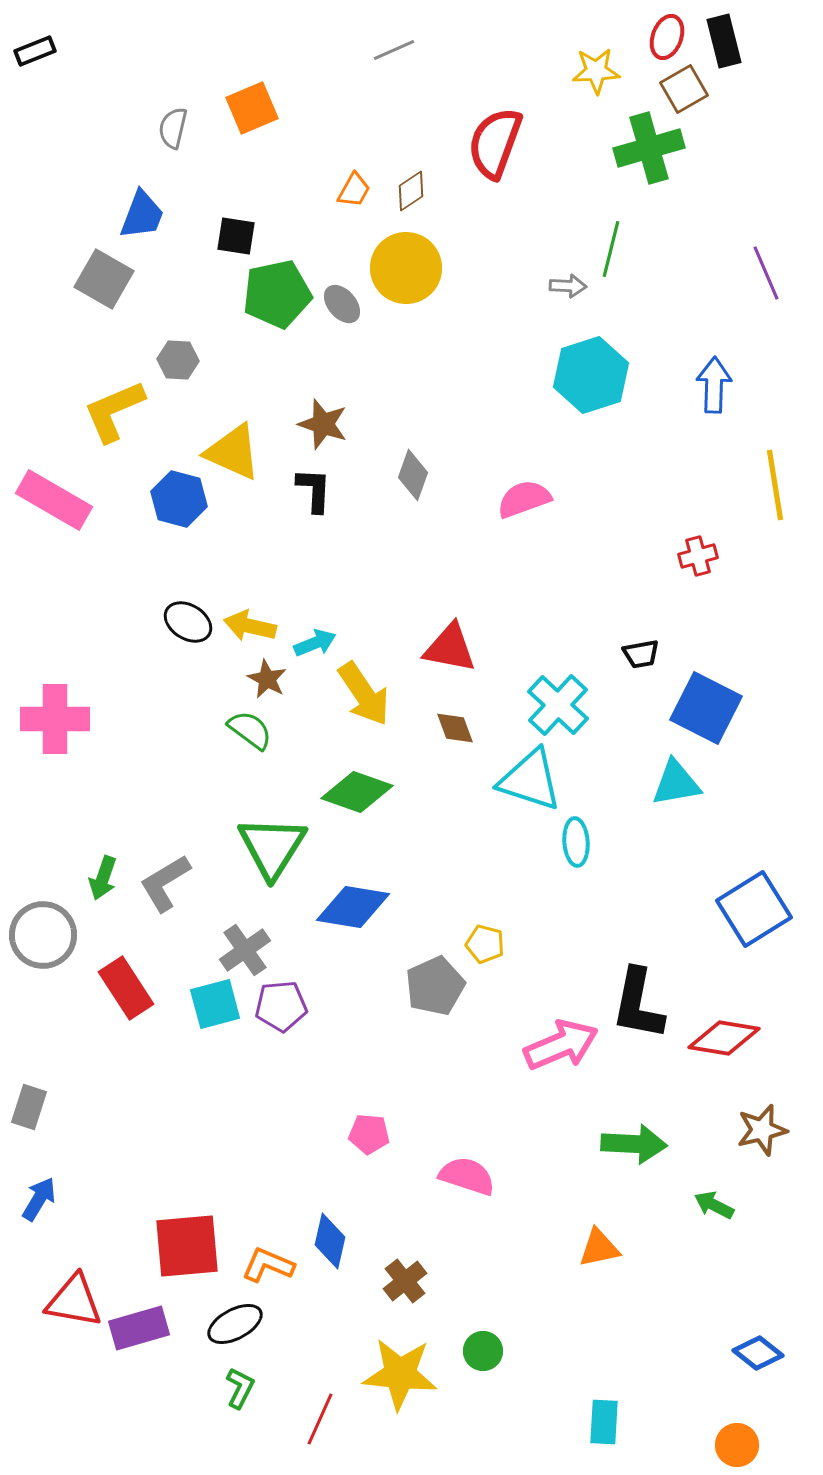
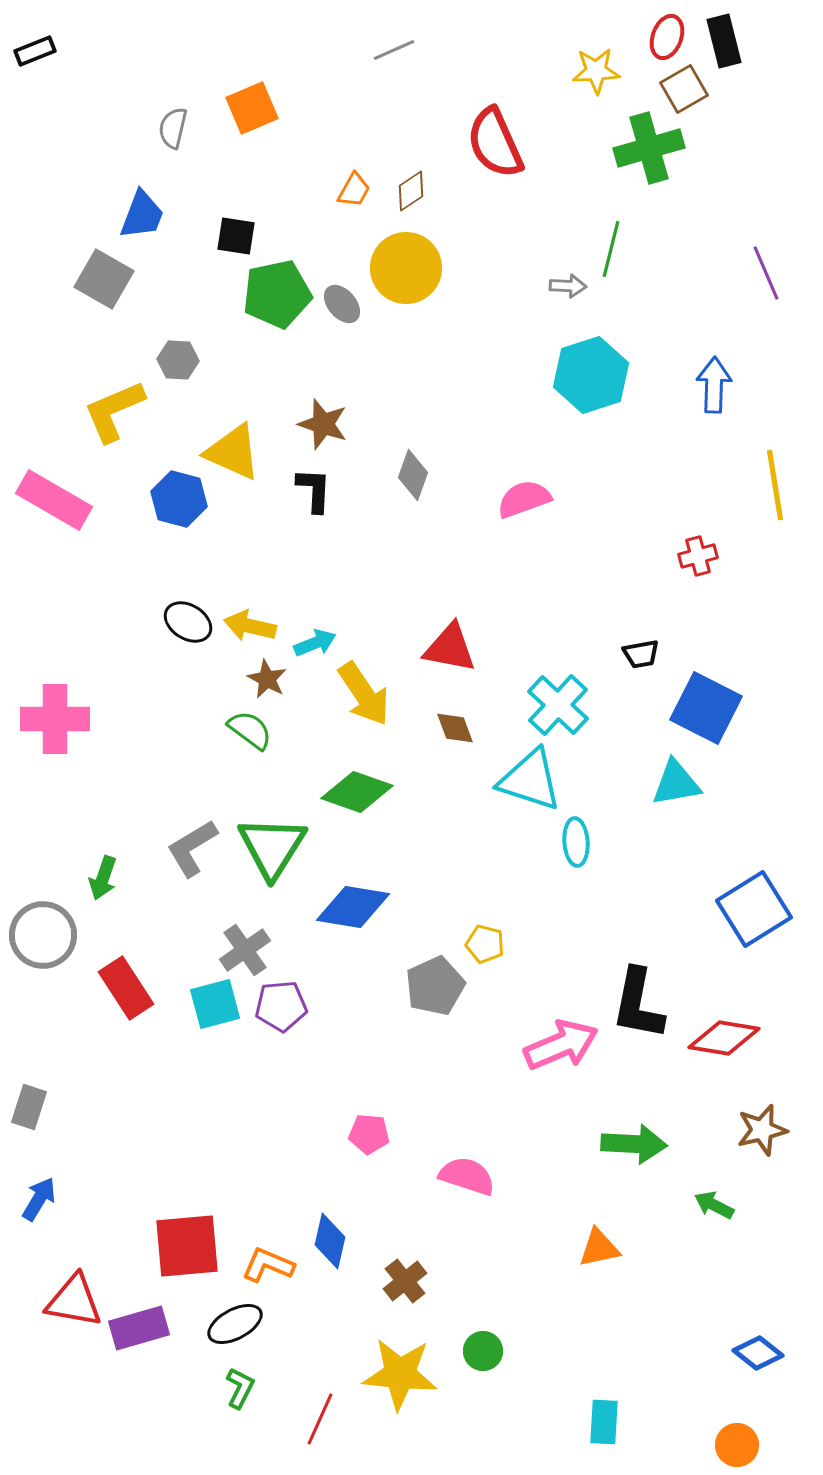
red semicircle at (495, 143): rotated 44 degrees counterclockwise
gray L-shape at (165, 883): moved 27 px right, 35 px up
